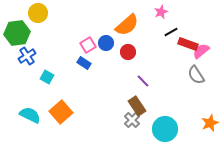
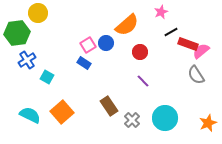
red circle: moved 12 px right
blue cross: moved 4 px down
brown rectangle: moved 28 px left
orange square: moved 1 px right
orange star: moved 2 px left
cyan circle: moved 11 px up
